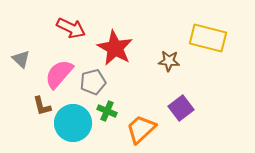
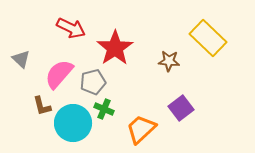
yellow rectangle: rotated 30 degrees clockwise
red star: rotated 9 degrees clockwise
green cross: moved 3 px left, 2 px up
